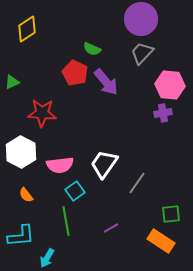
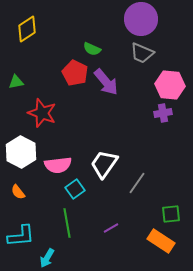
gray trapezoid: rotated 110 degrees counterclockwise
green triangle: moved 4 px right; rotated 14 degrees clockwise
red star: rotated 16 degrees clockwise
pink semicircle: moved 2 px left
cyan square: moved 2 px up
orange semicircle: moved 8 px left, 3 px up
green line: moved 1 px right, 2 px down
